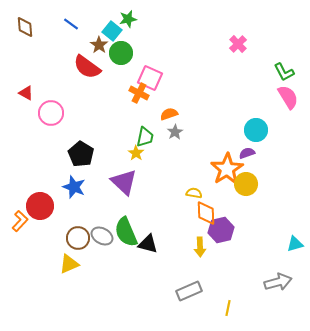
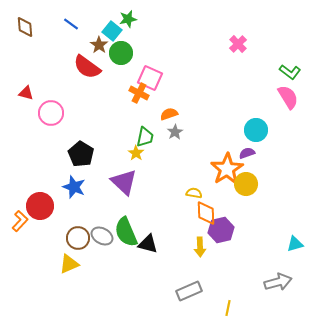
green L-shape: moved 6 px right; rotated 25 degrees counterclockwise
red triangle: rotated 14 degrees counterclockwise
